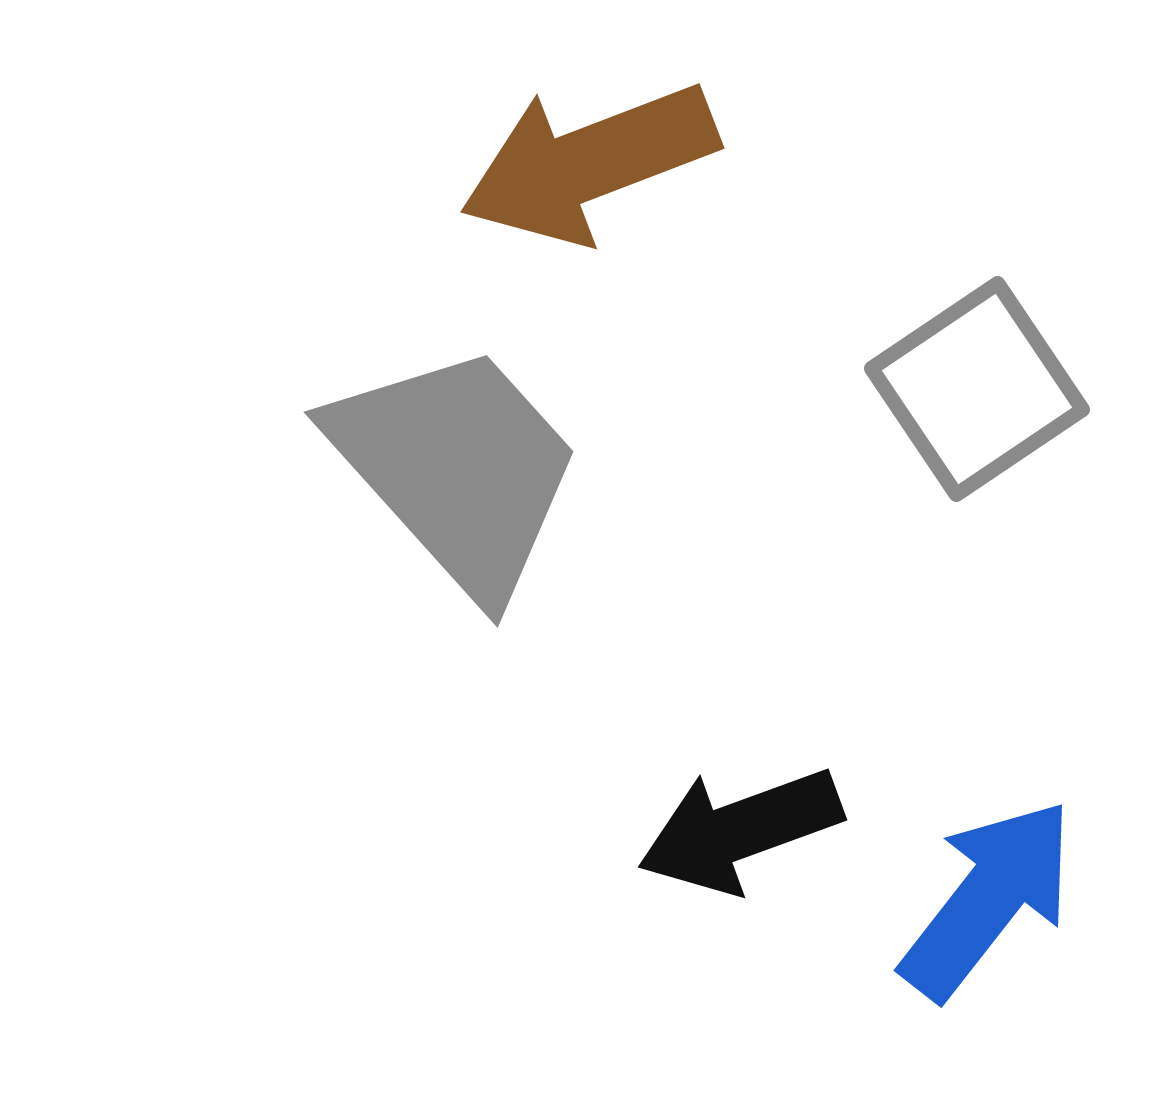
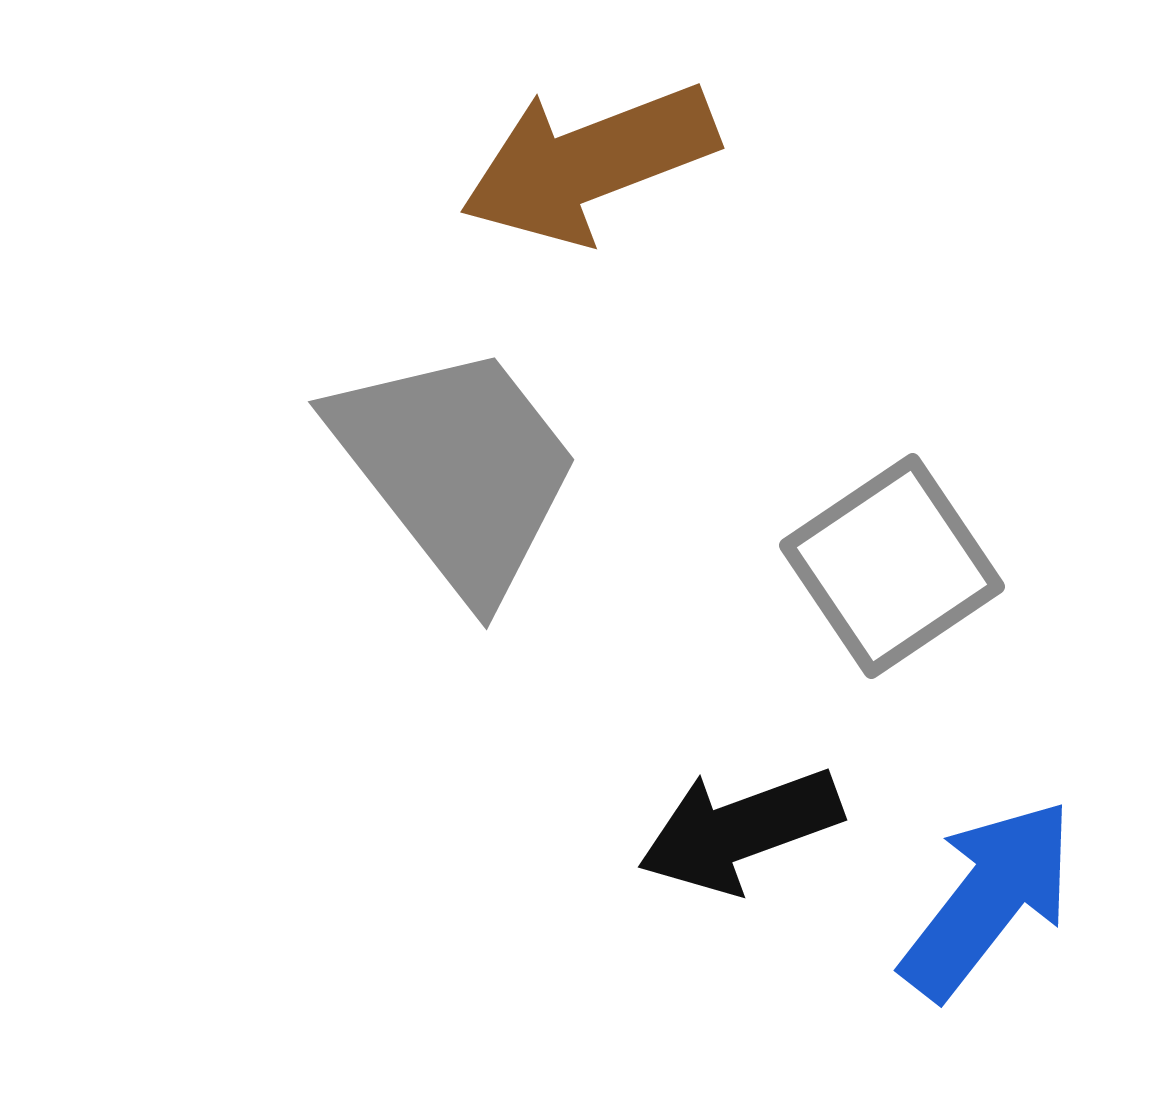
gray square: moved 85 px left, 177 px down
gray trapezoid: rotated 4 degrees clockwise
